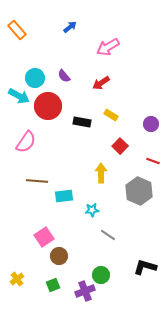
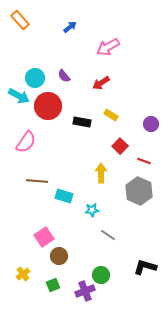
orange rectangle: moved 3 px right, 10 px up
red line: moved 9 px left
cyan rectangle: rotated 24 degrees clockwise
yellow cross: moved 6 px right, 5 px up
